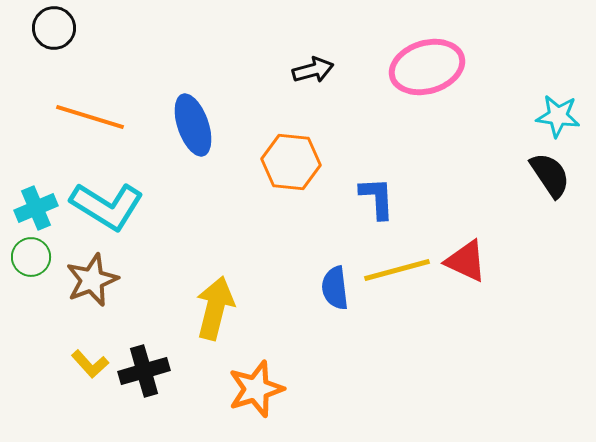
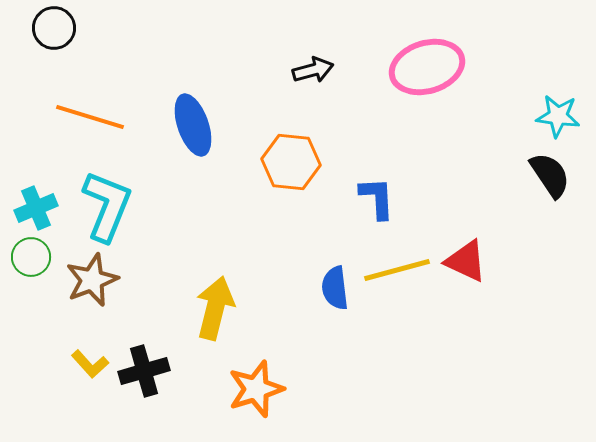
cyan L-shape: rotated 100 degrees counterclockwise
